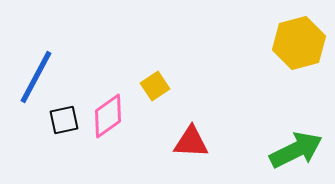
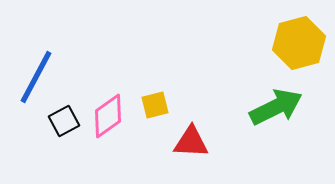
yellow square: moved 19 px down; rotated 20 degrees clockwise
black square: moved 1 px down; rotated 16 degrees counterclockwise
green arrow: moved 20 px left, 43 px up
